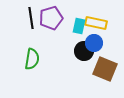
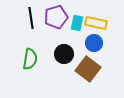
purple pentagon: moved 5 px right, 1 px up
cyan rectangle: moved 2 px left, 3 px up
black circle: moved 20 px left, 3 px down
green semicircle: moved 2 px left
brown square: moved 17 px left; rotated 15 degrees clockwise
